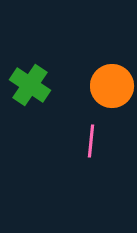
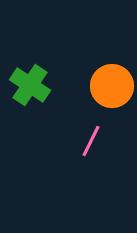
pink line: rotated 20 degrees clockwise
